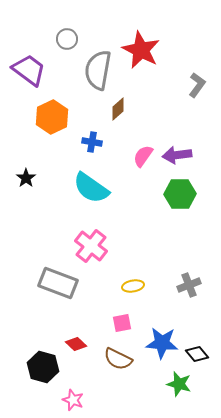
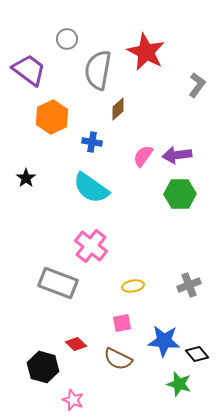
red star: moved 5 px right, 2 px down
blue star: moved 2 px right, 2 px up
